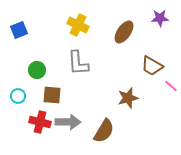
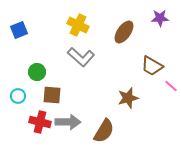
gray L-shape: moved 3 px right, 6 px up; rotated 44 degrees counterclockwise
green circle: moved 2 px down
